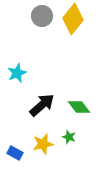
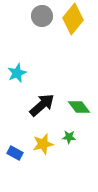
green star: rotated 16 degrees counterclockwise
